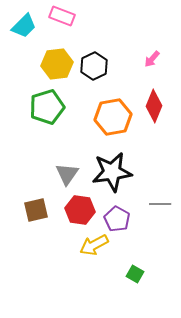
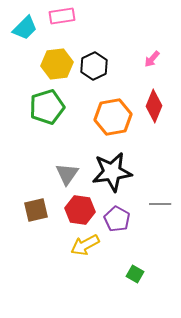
pink rectangle: rotated 30 degrees counterclockwise
cyan trapezoid: moved 1 px right, 2 px down
yellow arrow: moved 9 px left
